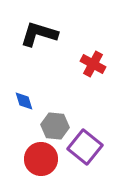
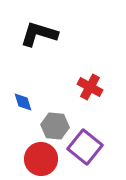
red cross: moved 3 px left, 23 px down
blue diamond: moved 1 px left, 1 px down
